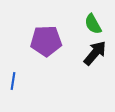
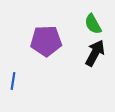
black arrow: rotated 12 degrees counterclockwise
